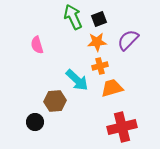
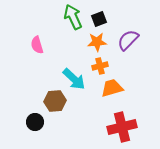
cyan arrow: moved 3 px left, 1 px up
